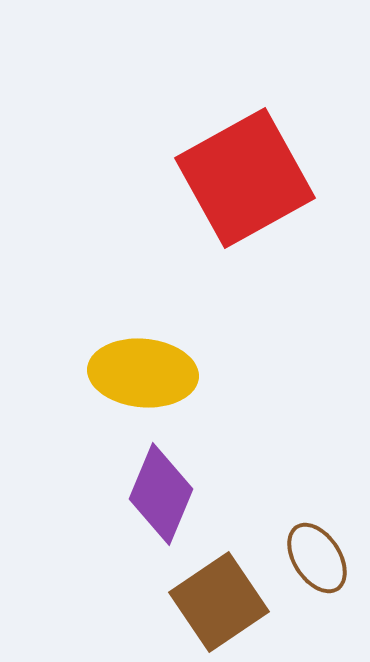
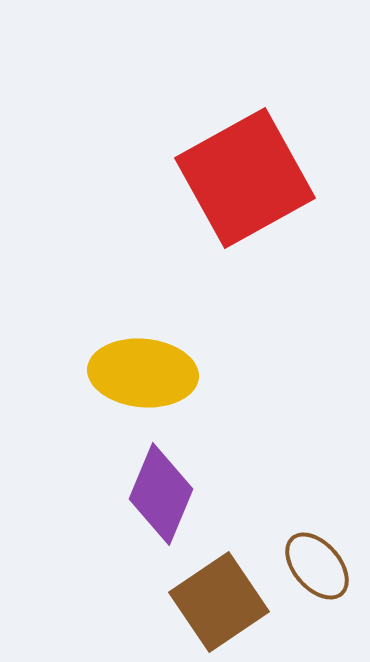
brown ellipse: moved 8 px down; rotated 8 degrees counterclockwise
